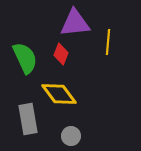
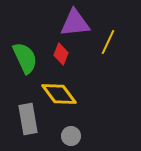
yellow line: rotated 20 degrees clockwise
